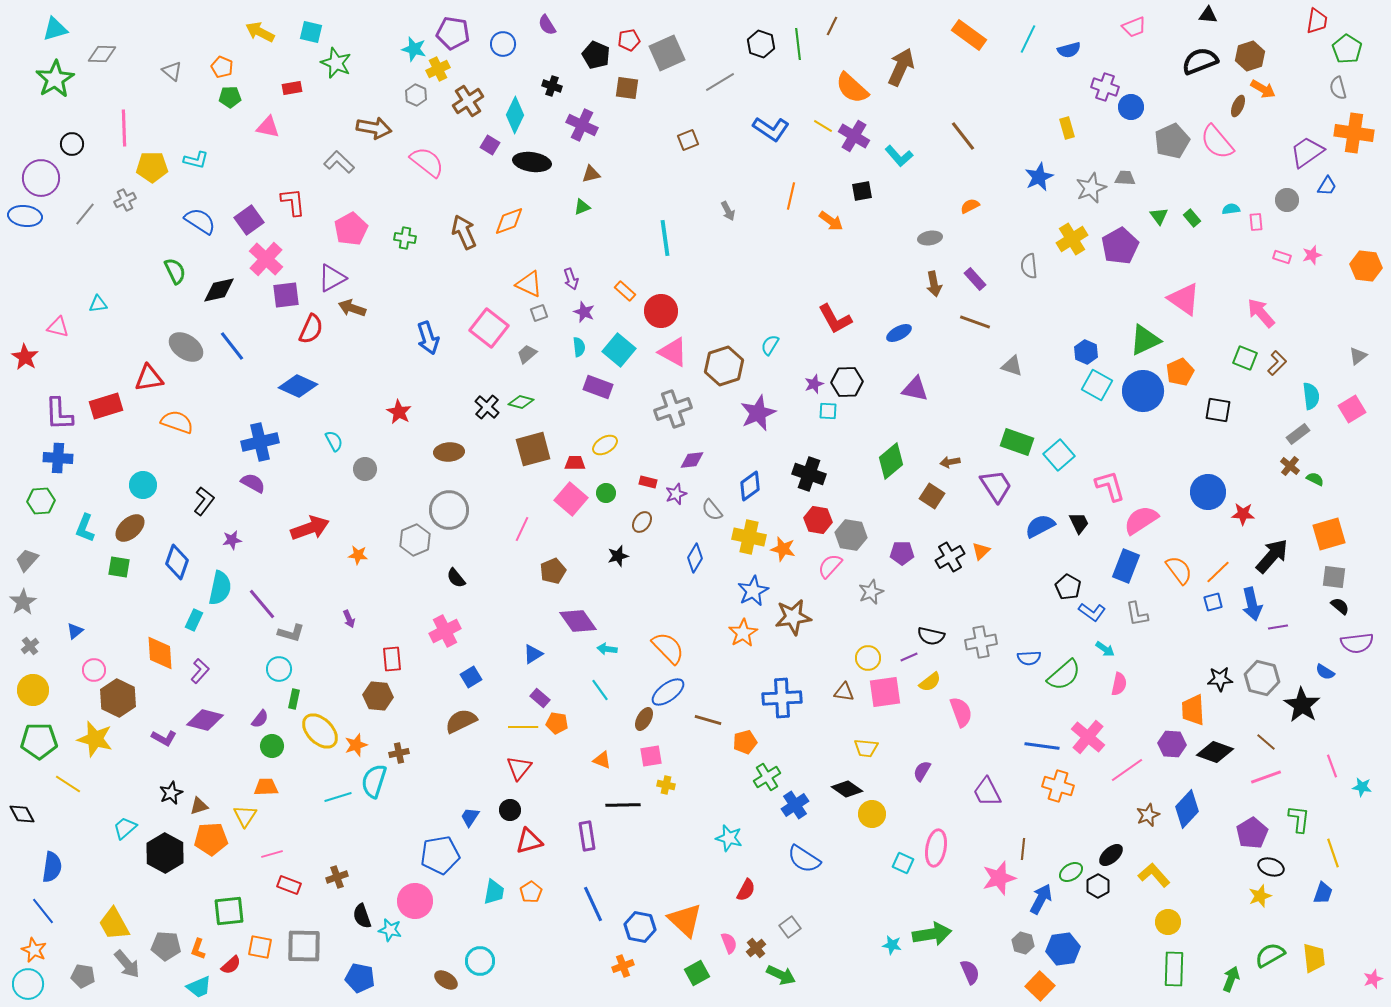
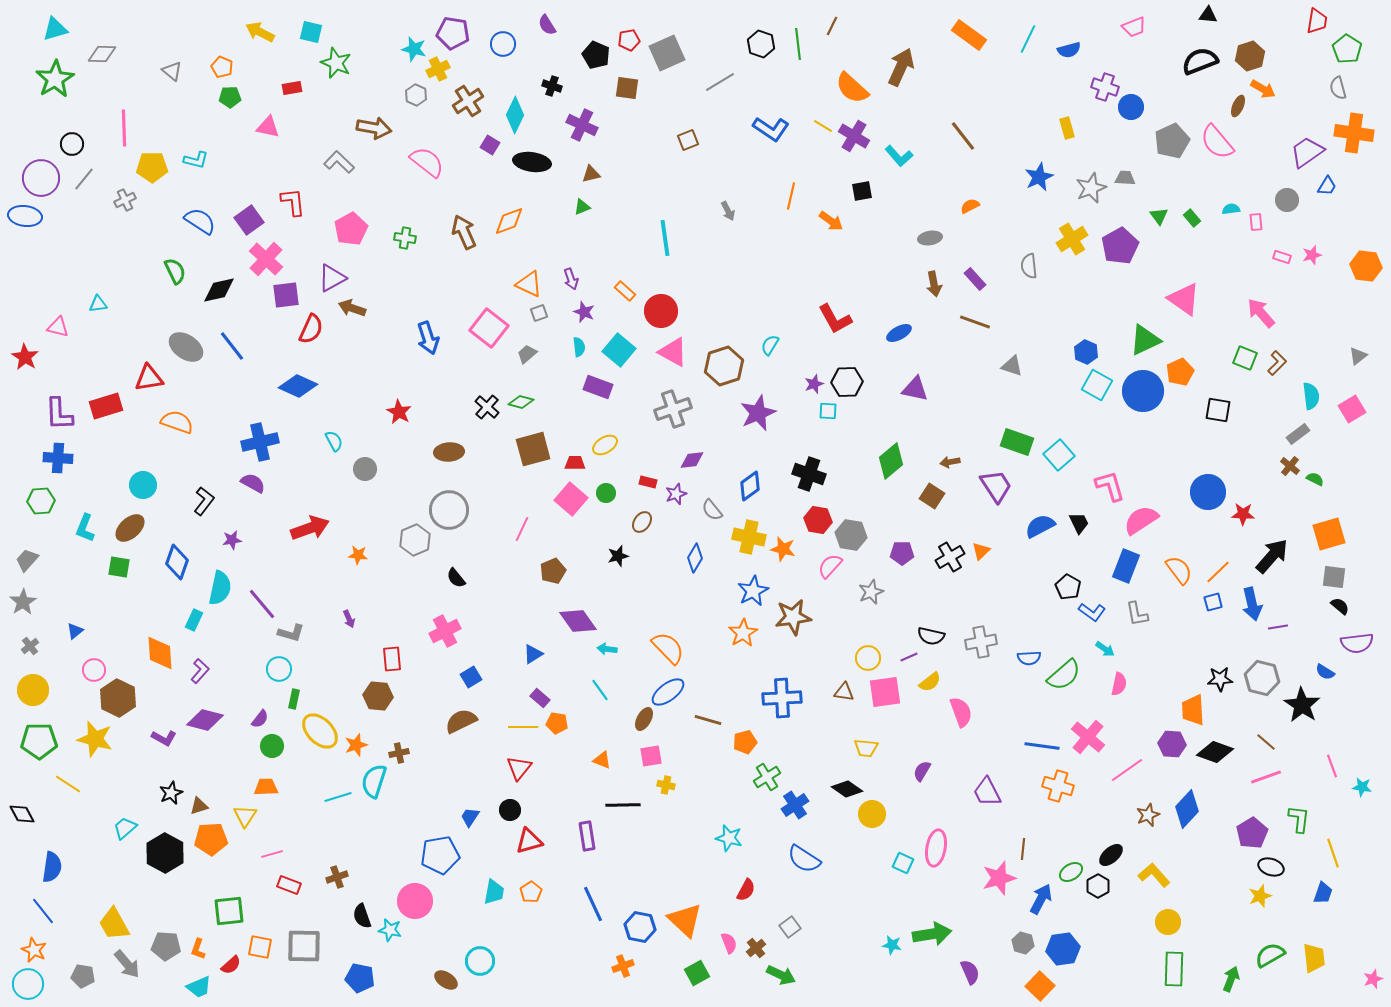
gray line at (85, 214): moved 1 px left, 35 px up
